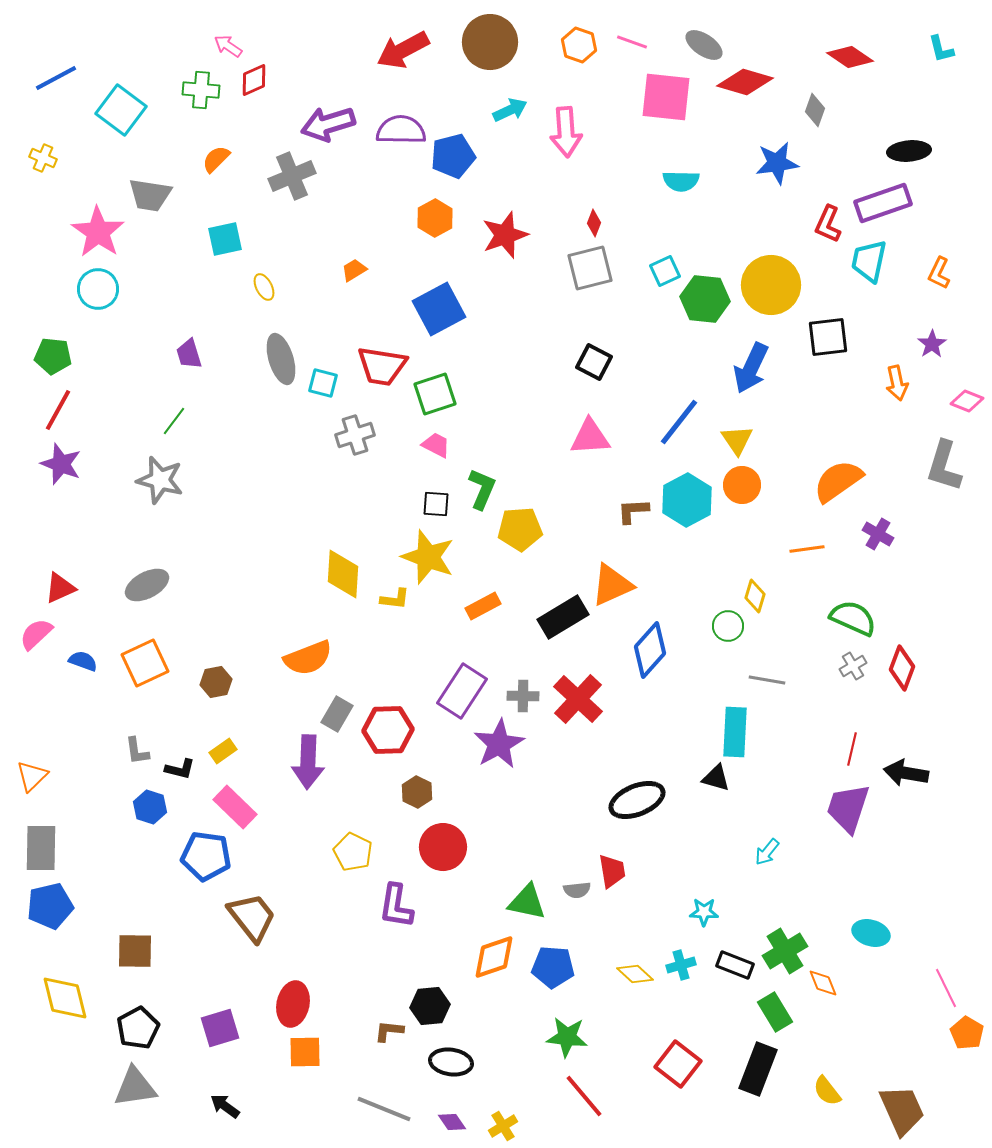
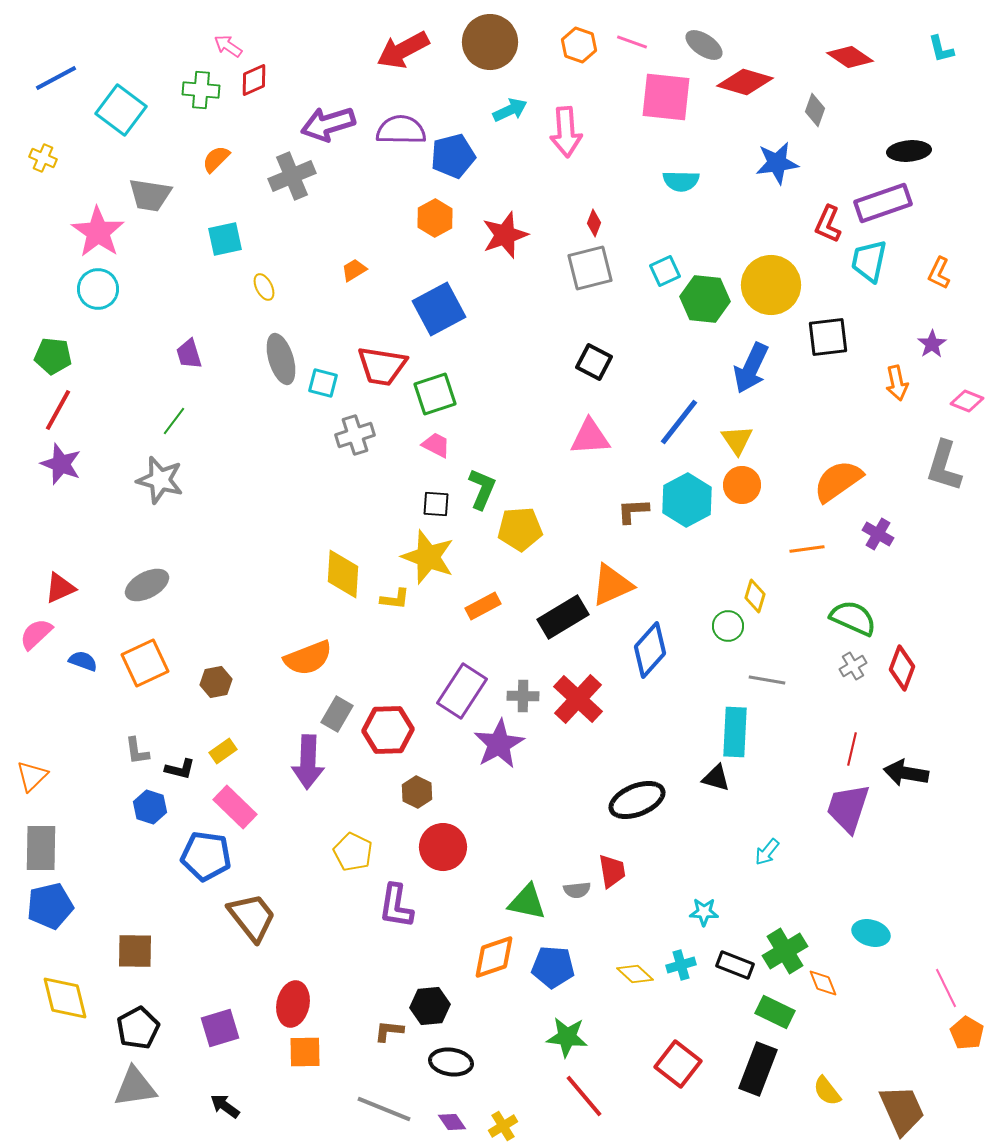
green rectangle at (775, 1012): rotated 33 degrees counterclockwise
